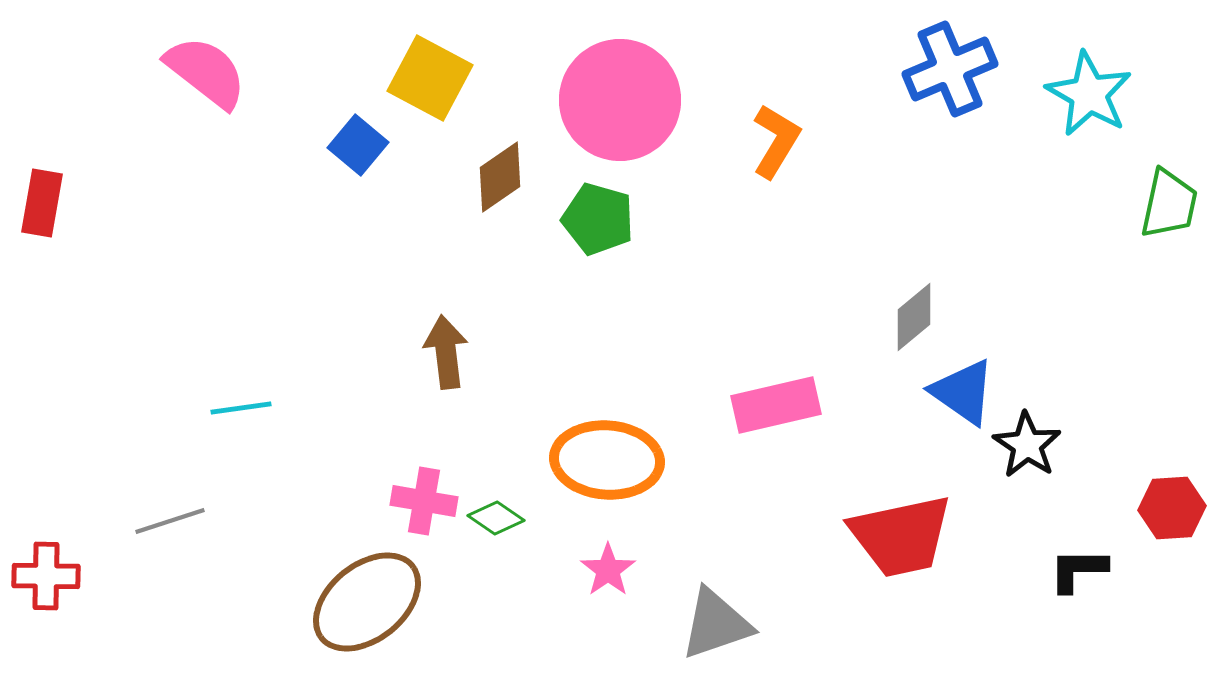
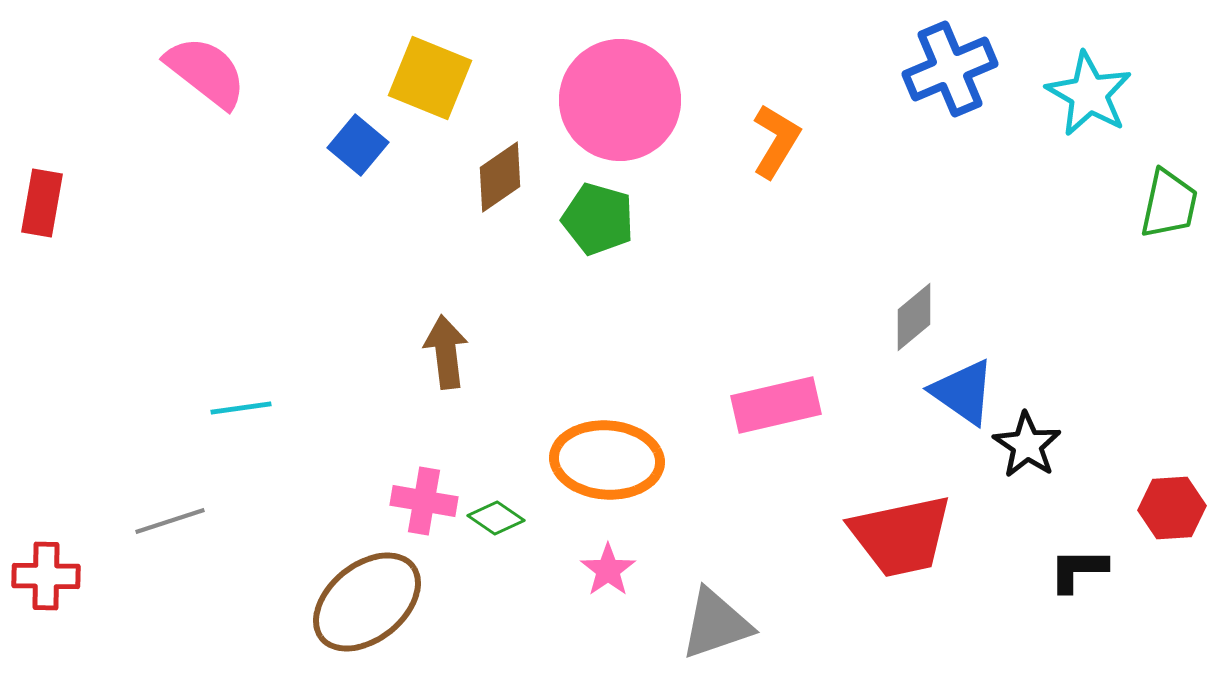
yellow square: rotated 6 degrees counterclockwise
